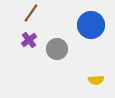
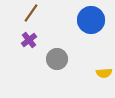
blue circle: moved 5 px up
gray circle: moved 10 px down
yellow semicircle: moved 8 px right, 7 px up
